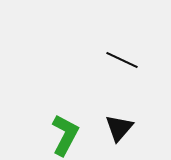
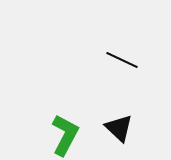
black triangle: rotated 28 degrees counterclockwise
